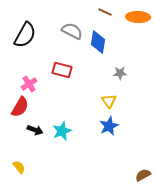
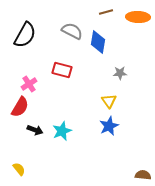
brown line: moved 1 px right; rotated 40 degrees counterclockwise
yellow semicircle: moved 2 px down
brown semicircle: rotated 35 degrees clockwise
